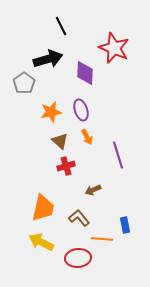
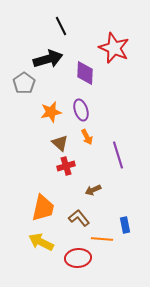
brown triangle: moved 2 px down
